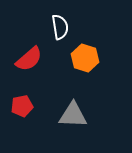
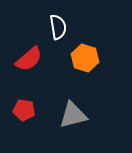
white semicircle: moved 2 px left
red pentagon: moved 2 px right, 4 px down; rotated 20 degrees clockwise
gray triangle: rotated 16 degrees counterclockwise
